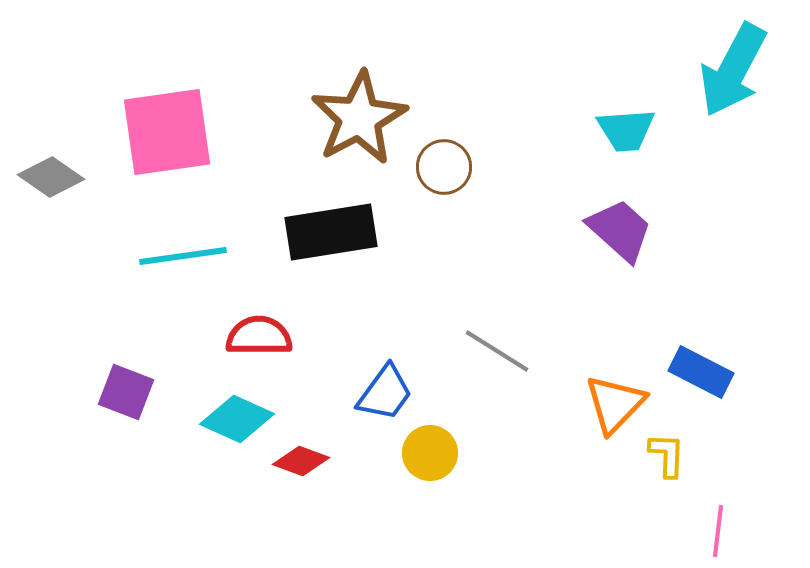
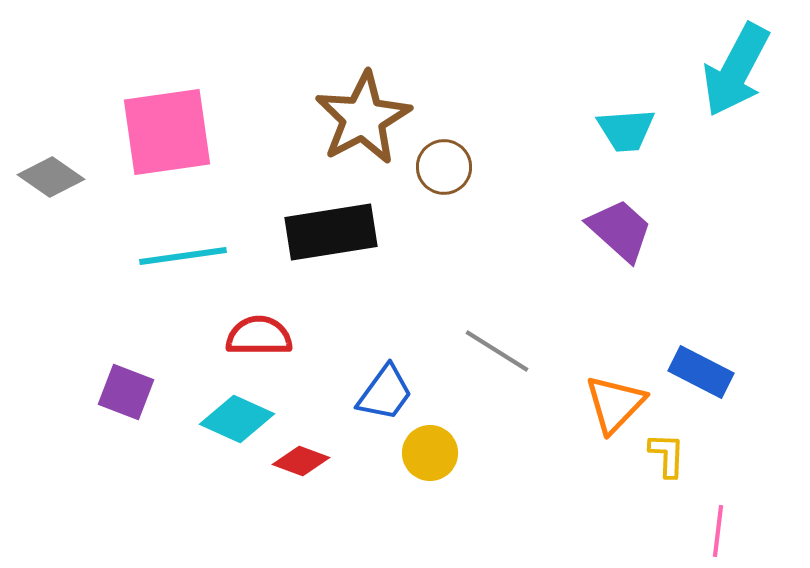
cyan arrow: moved 3 px right
brown star: moved 4 px right
